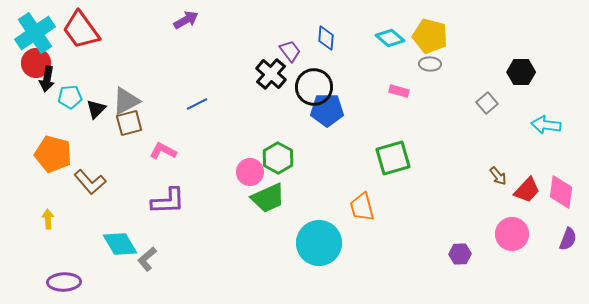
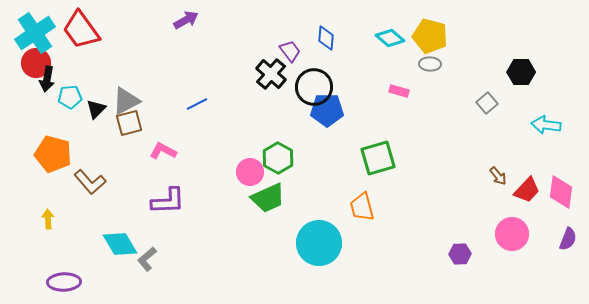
green square at (393, 158): moved 15 px left
